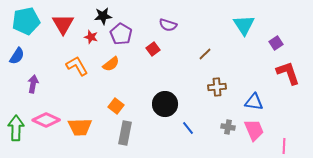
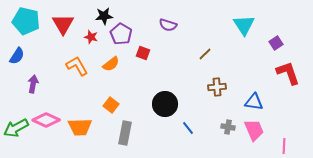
black star: moved 1 px right
cyan pentagon: rotated 24 degrees clockwise
red square: moved 10 px left, 4 px down; rotated 32 degrees counterclockwise
orange square: moved 5 px left, 1 px up
green arrow: rotated 120 degrees counterclockwise
